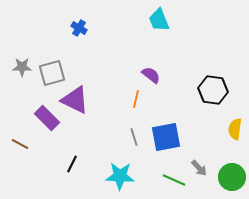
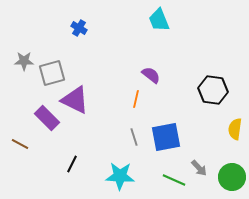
gray star: moved 2 px right, 6 px up
